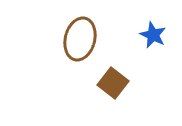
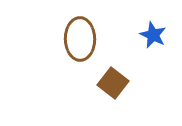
brown ellipse: rotated 15 degrees counterclockwise
